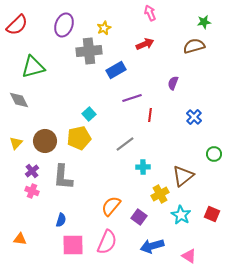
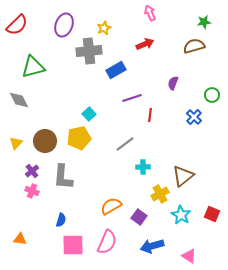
green circle: moved 2 px left, 59 px up
orange semicircle: rotated 20 degrees clockwise
